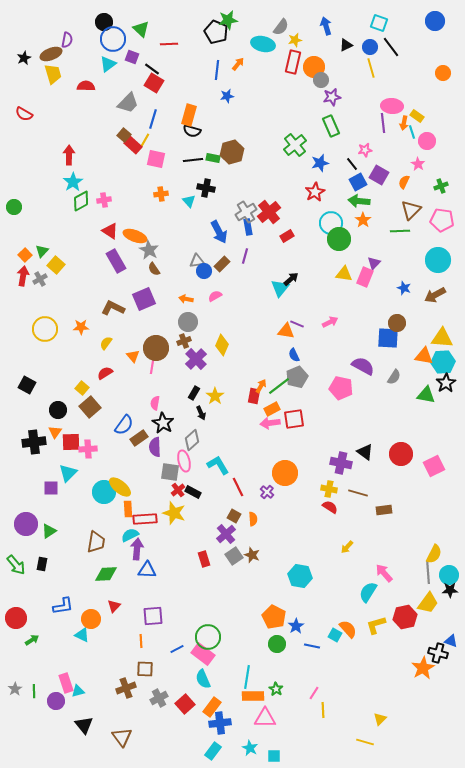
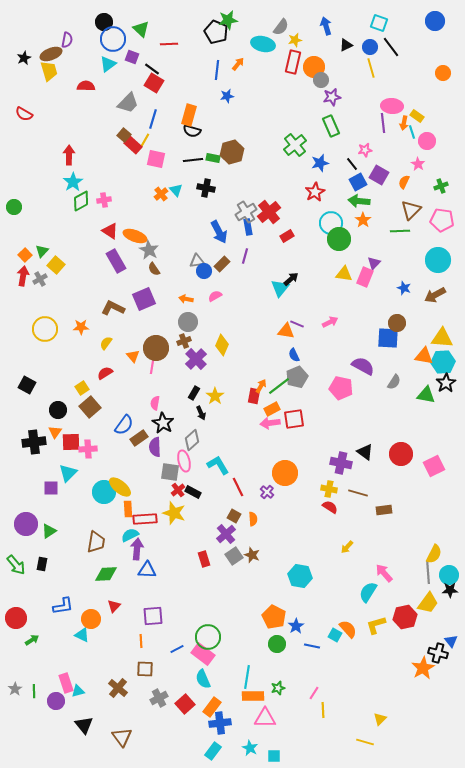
yellow trapezoid at (53, 74): moved 4 px left, 3 px up
orange cross at (161, 194): rotated 32 degrees counterclockwise
cyan triangle at (189, 201): moved 13 px left, 11 px up
gray semicircle at (394, 377): moved 5 px down
yellow square at (82, 388): rotated 16 degrees clockwise
blue triangle at (451, 641): rotated 32 degrees clockwise
brown cross at (126, 688): moved 8 px left; rotated 30 degrees counterclockwise
green star at (276, 689): moved 2 px right, 1 px up; rotated 24 degrees clockwise
